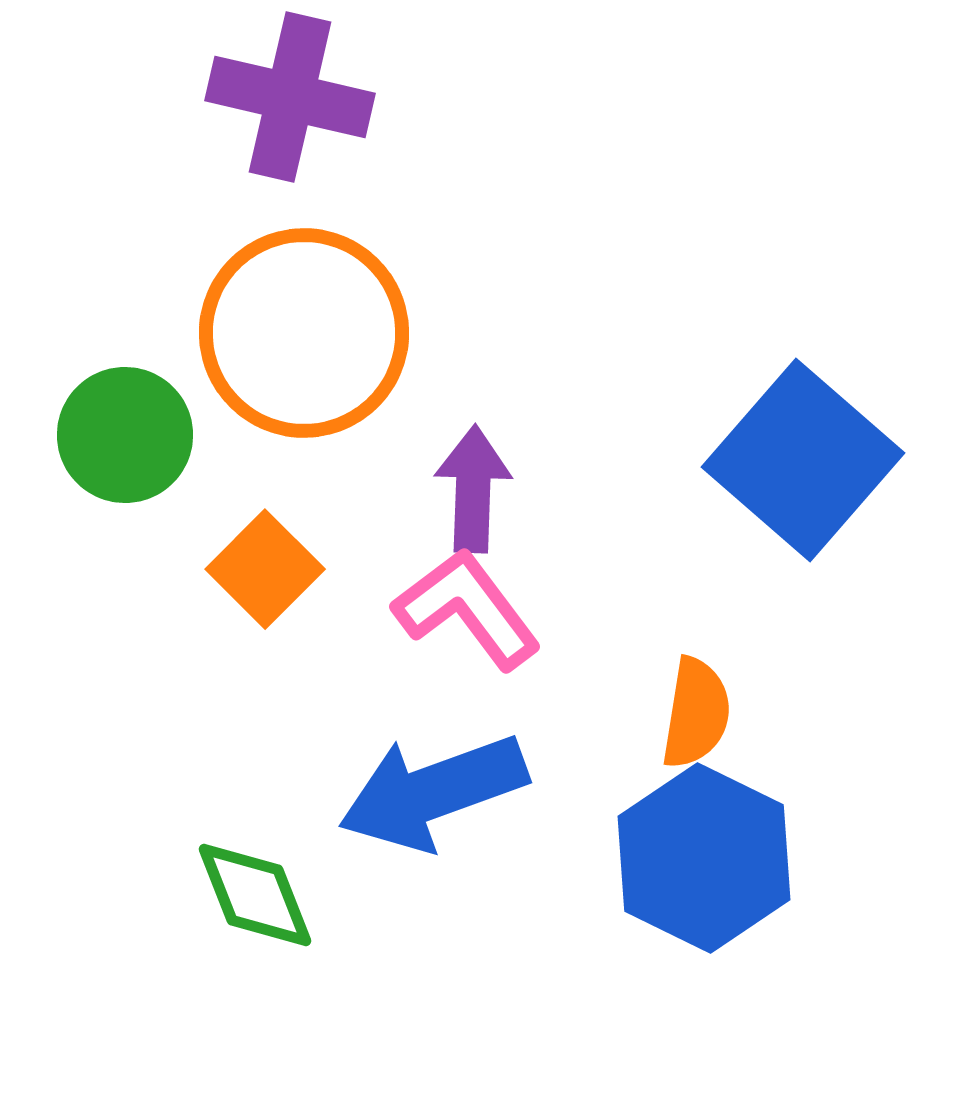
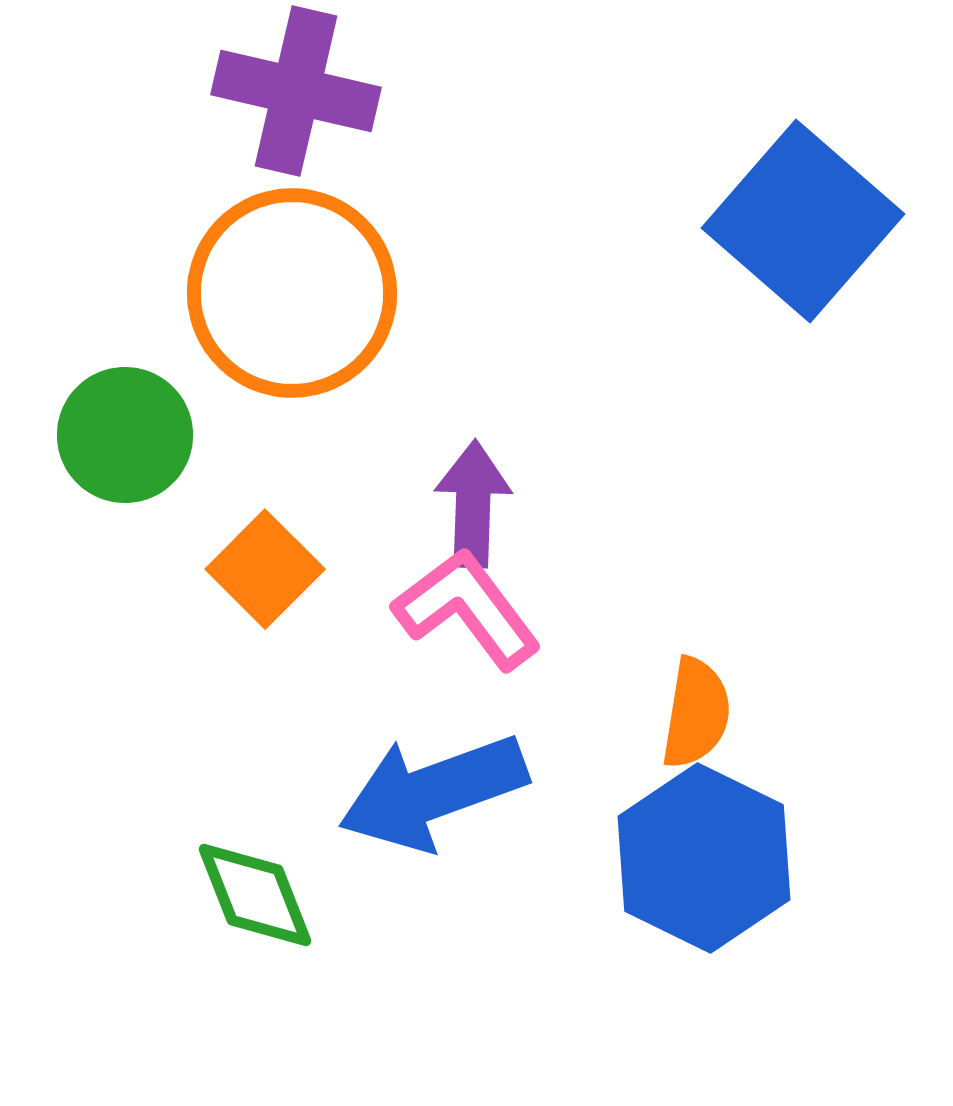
purple cross: moved 6 px right, 6 px up
orange circle: moved 12 px left, 40 px up
blue square: moved 239 px up
purple arrow: moved 15 px down
